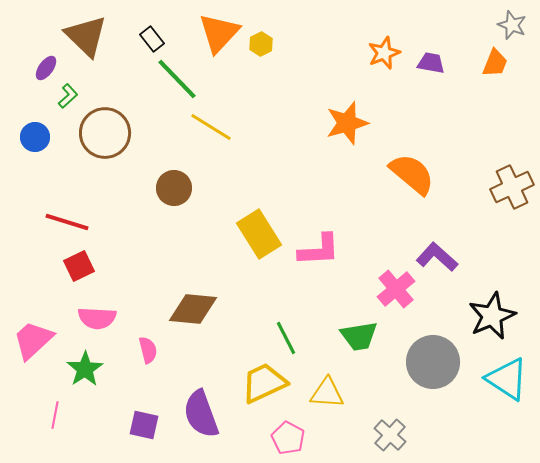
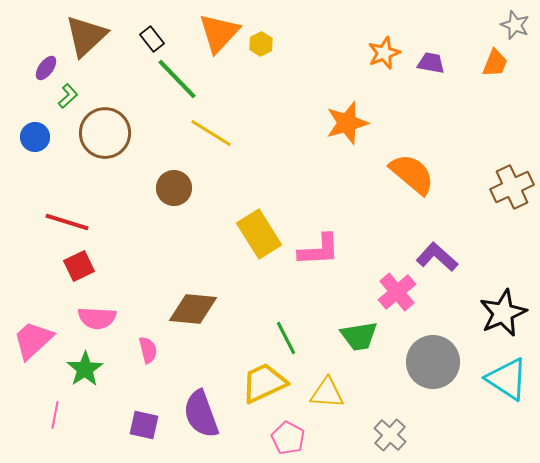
gray star at (512, 25): moved 3 px right
brown triangle at (86, 36): rotated 33 degrees clockwise
yellow line at (211, 127): moved 6 px down
pink cross at (396, 289): moved 1 px right, 3 px down
black star at (492, 316): moved 11 px right, 3 px up
